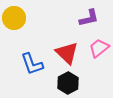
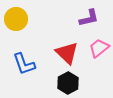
yellow circle: moved 2 px right, 1 px down
blue L-shape: moved 8 px left
